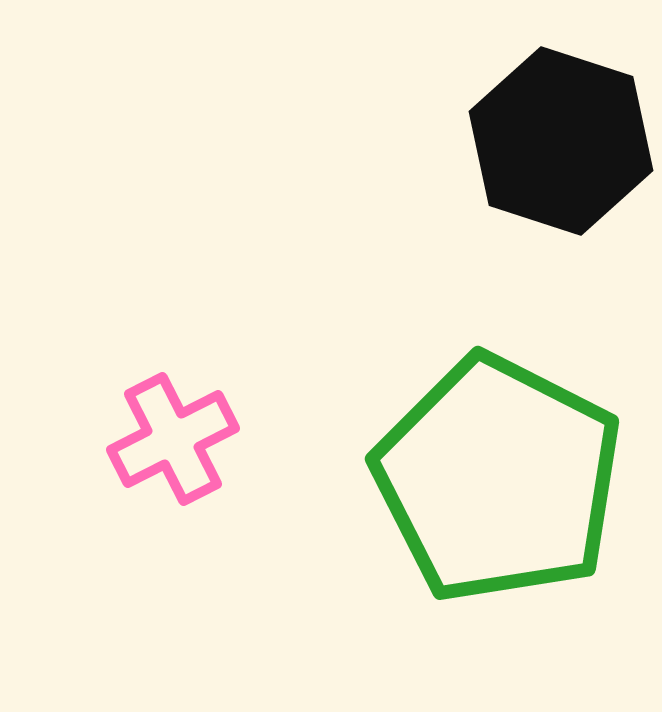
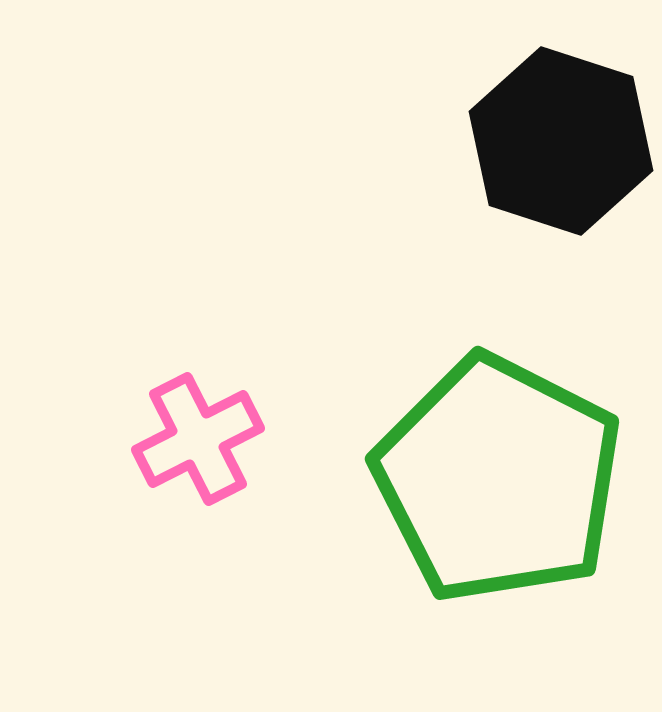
pink cross: moved 25 px right
